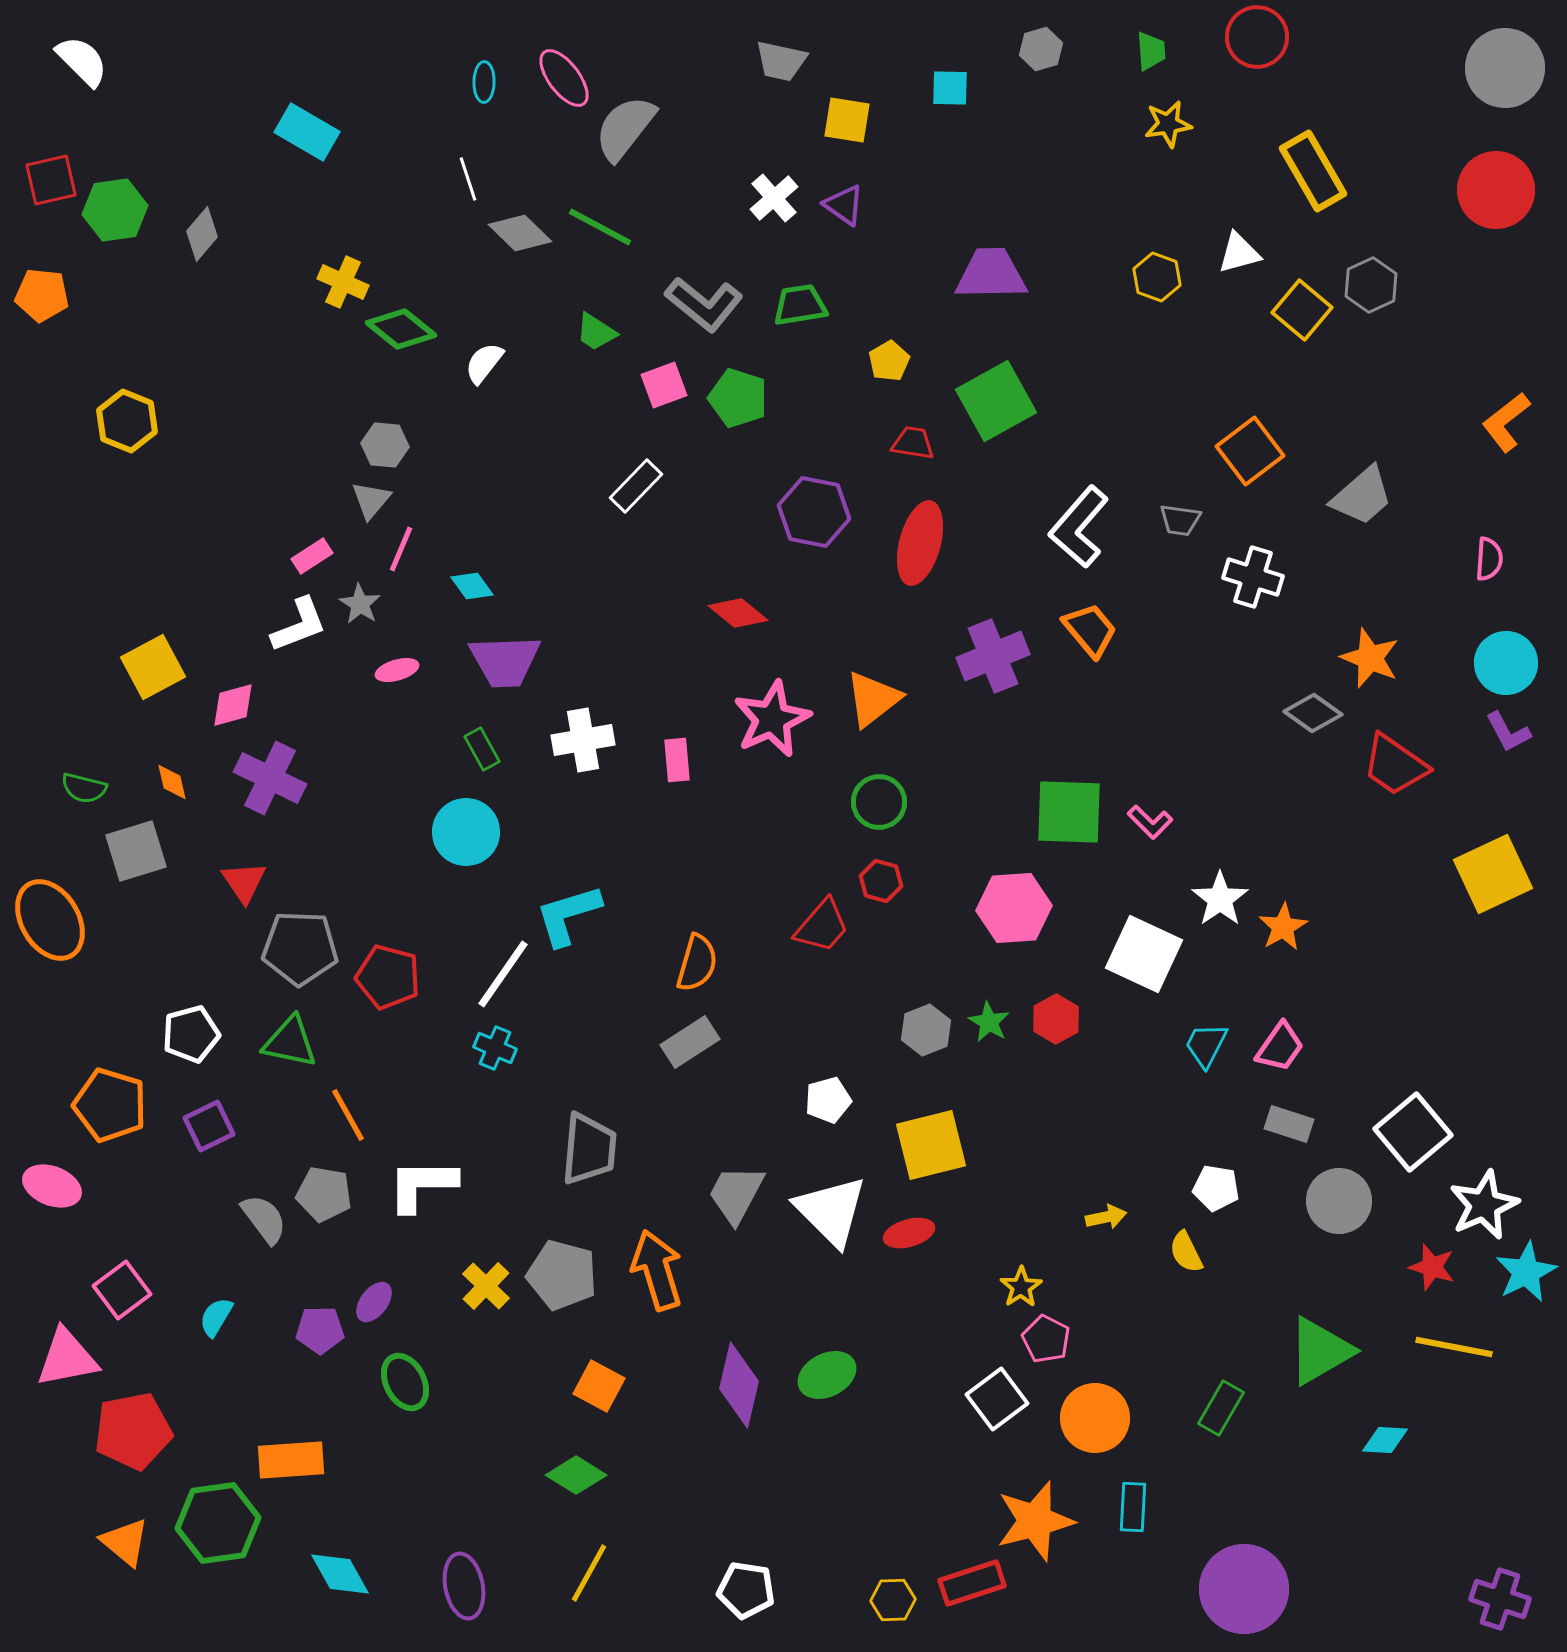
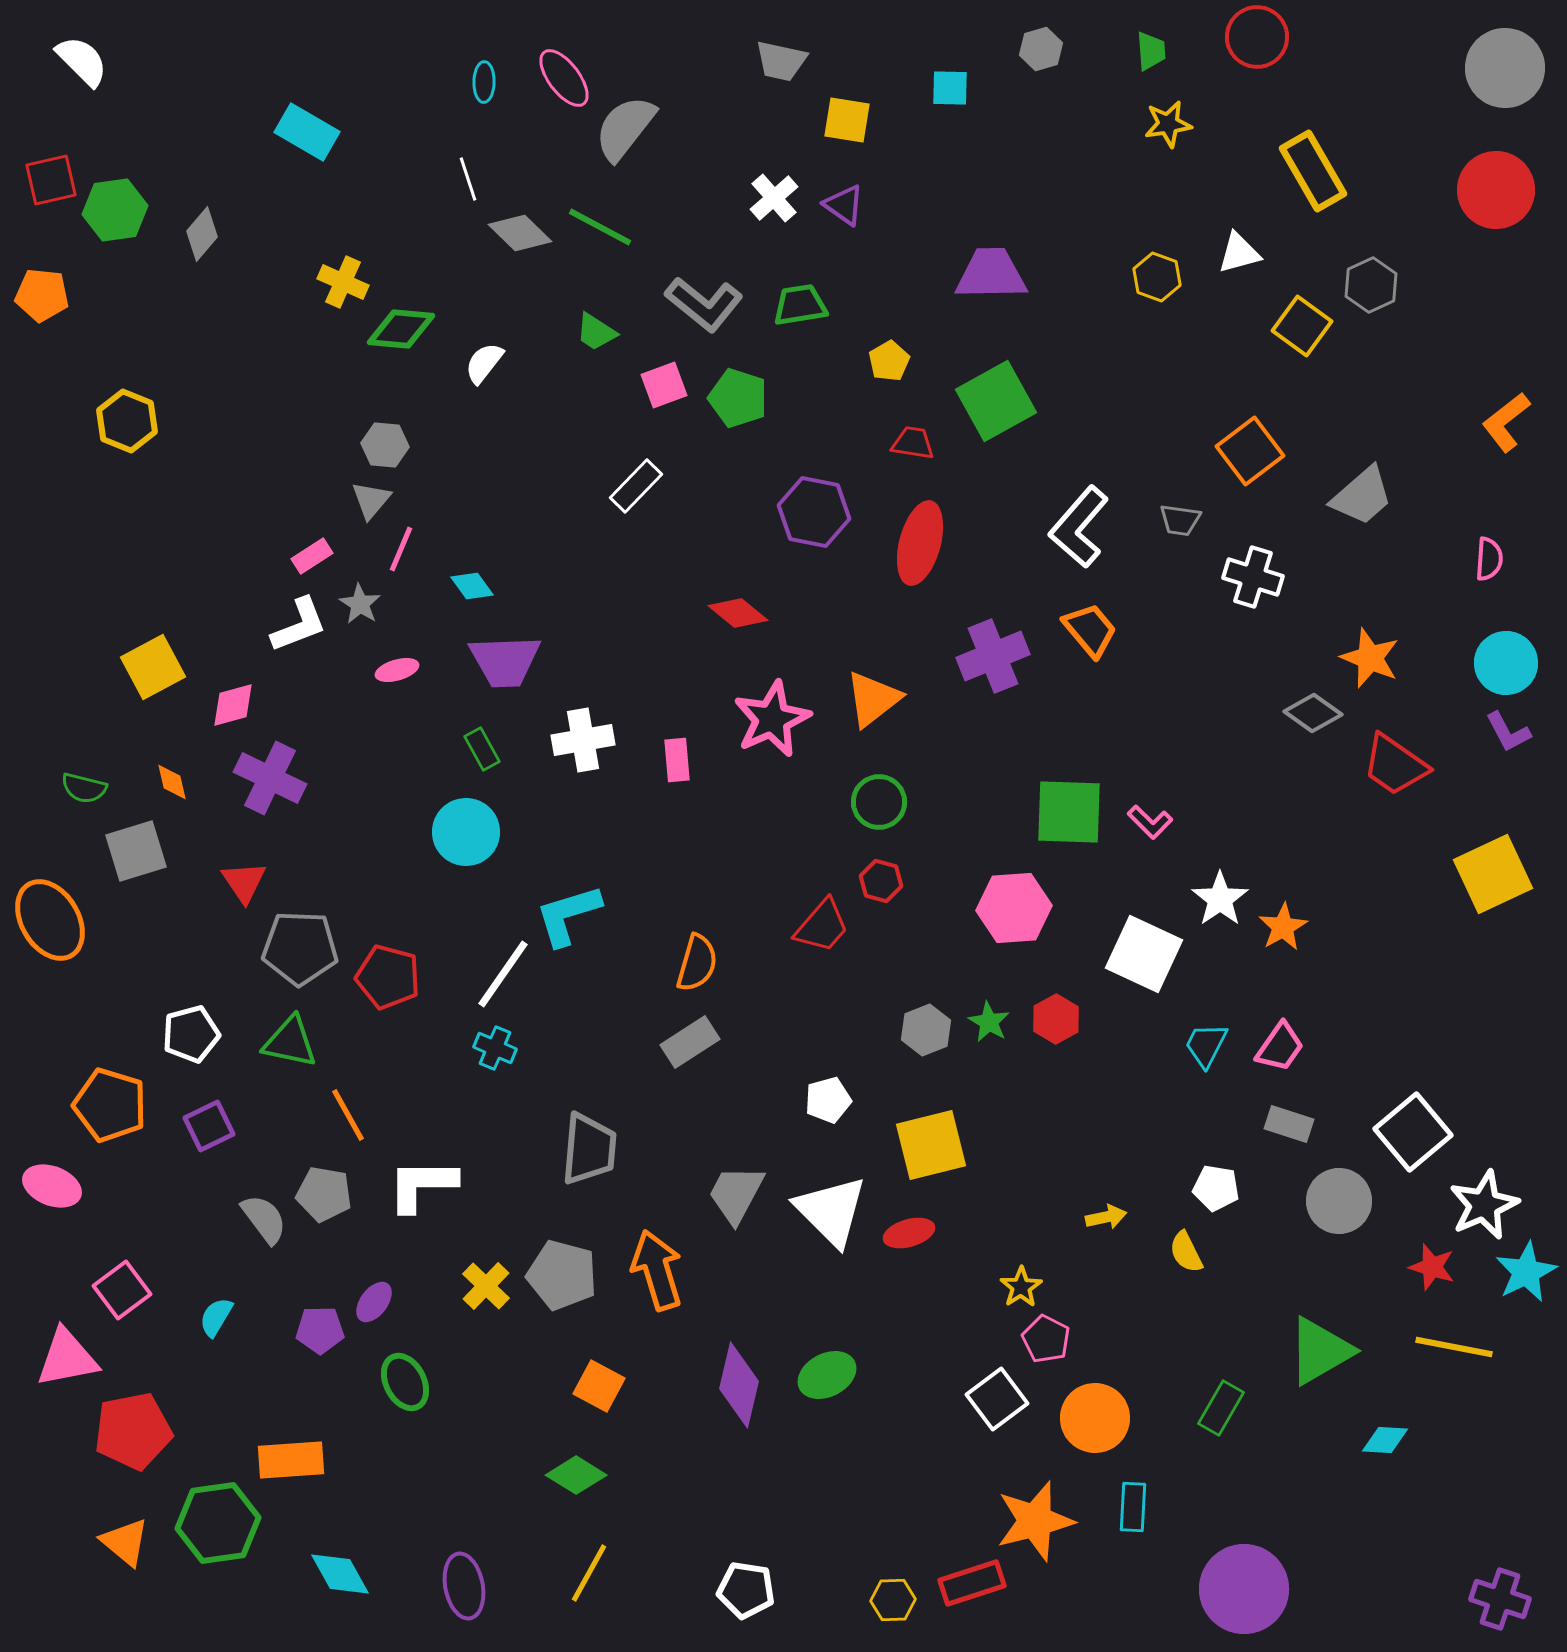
yellow square at (1302, 310): moved 16 px down; rotated 4 degrees counterclockwise
green diamond at (401, 329): rotated 34 degrees counterclockwise
